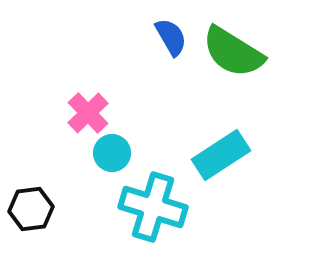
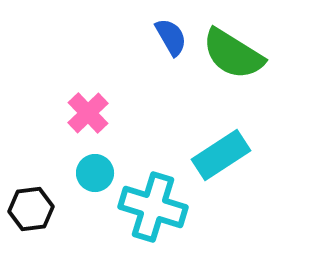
green semicircle: moved 2 px down
cyan circle: moved 17 px left, 20 px down
